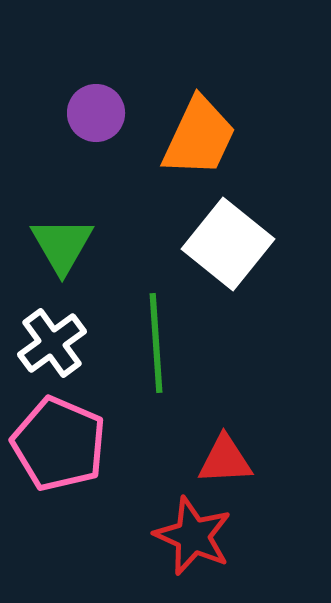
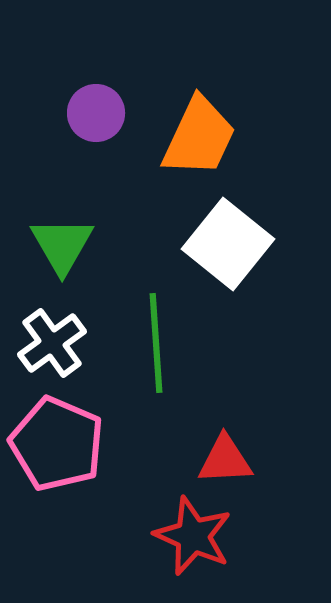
pink pentagon: moved 2 px left
